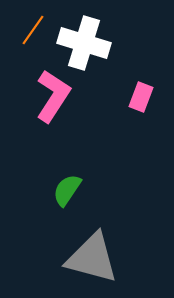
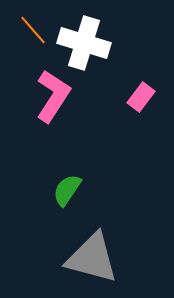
orange line: rotated 76 degrees counterclockwise
pink rectangle: rotated 16 degrees clockwise
